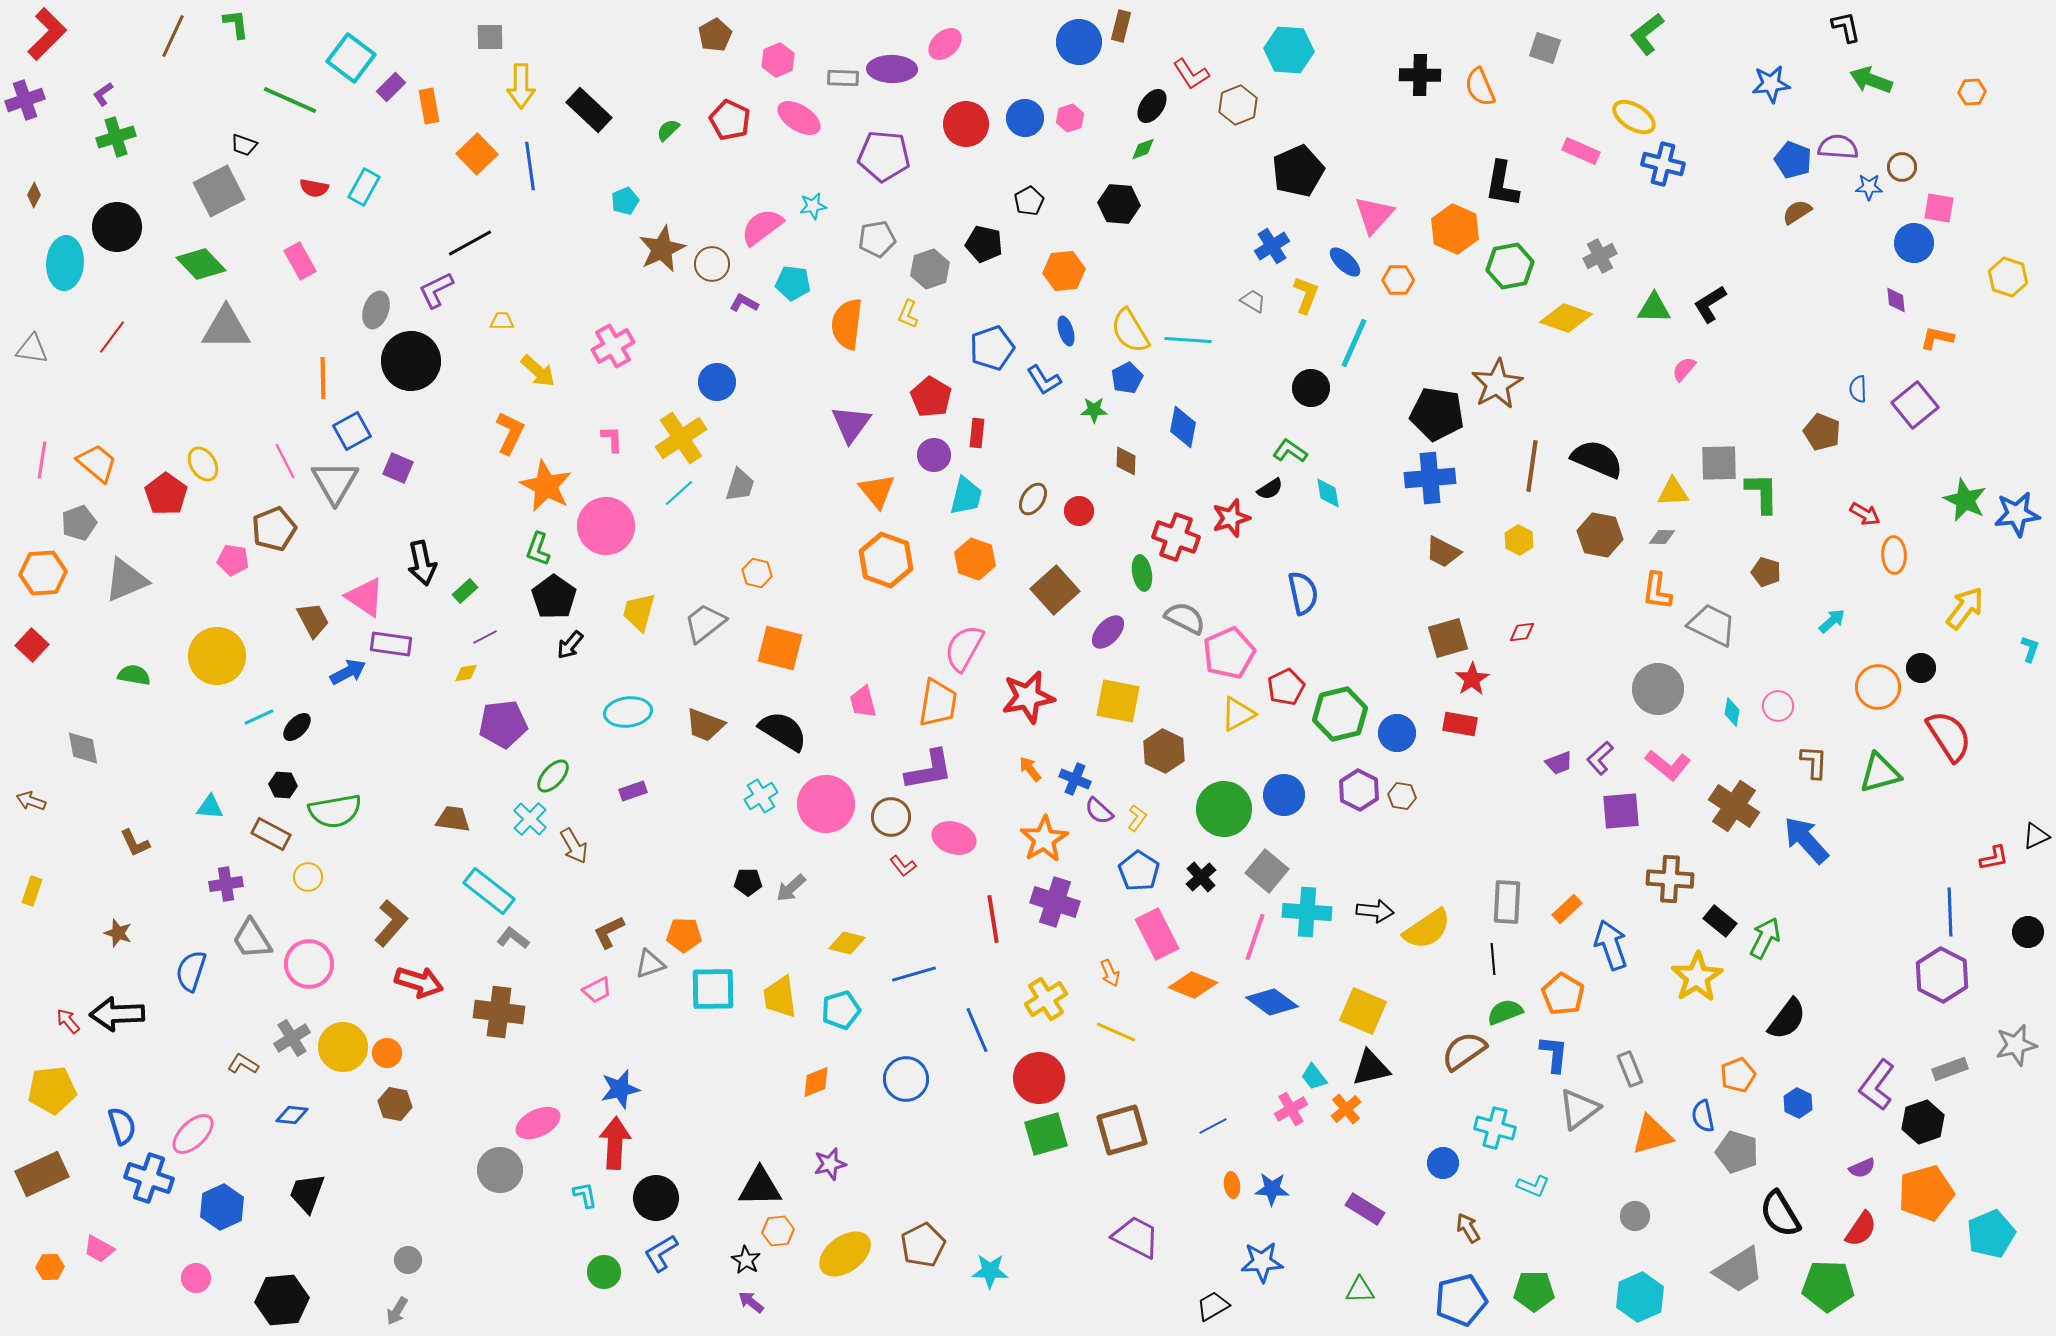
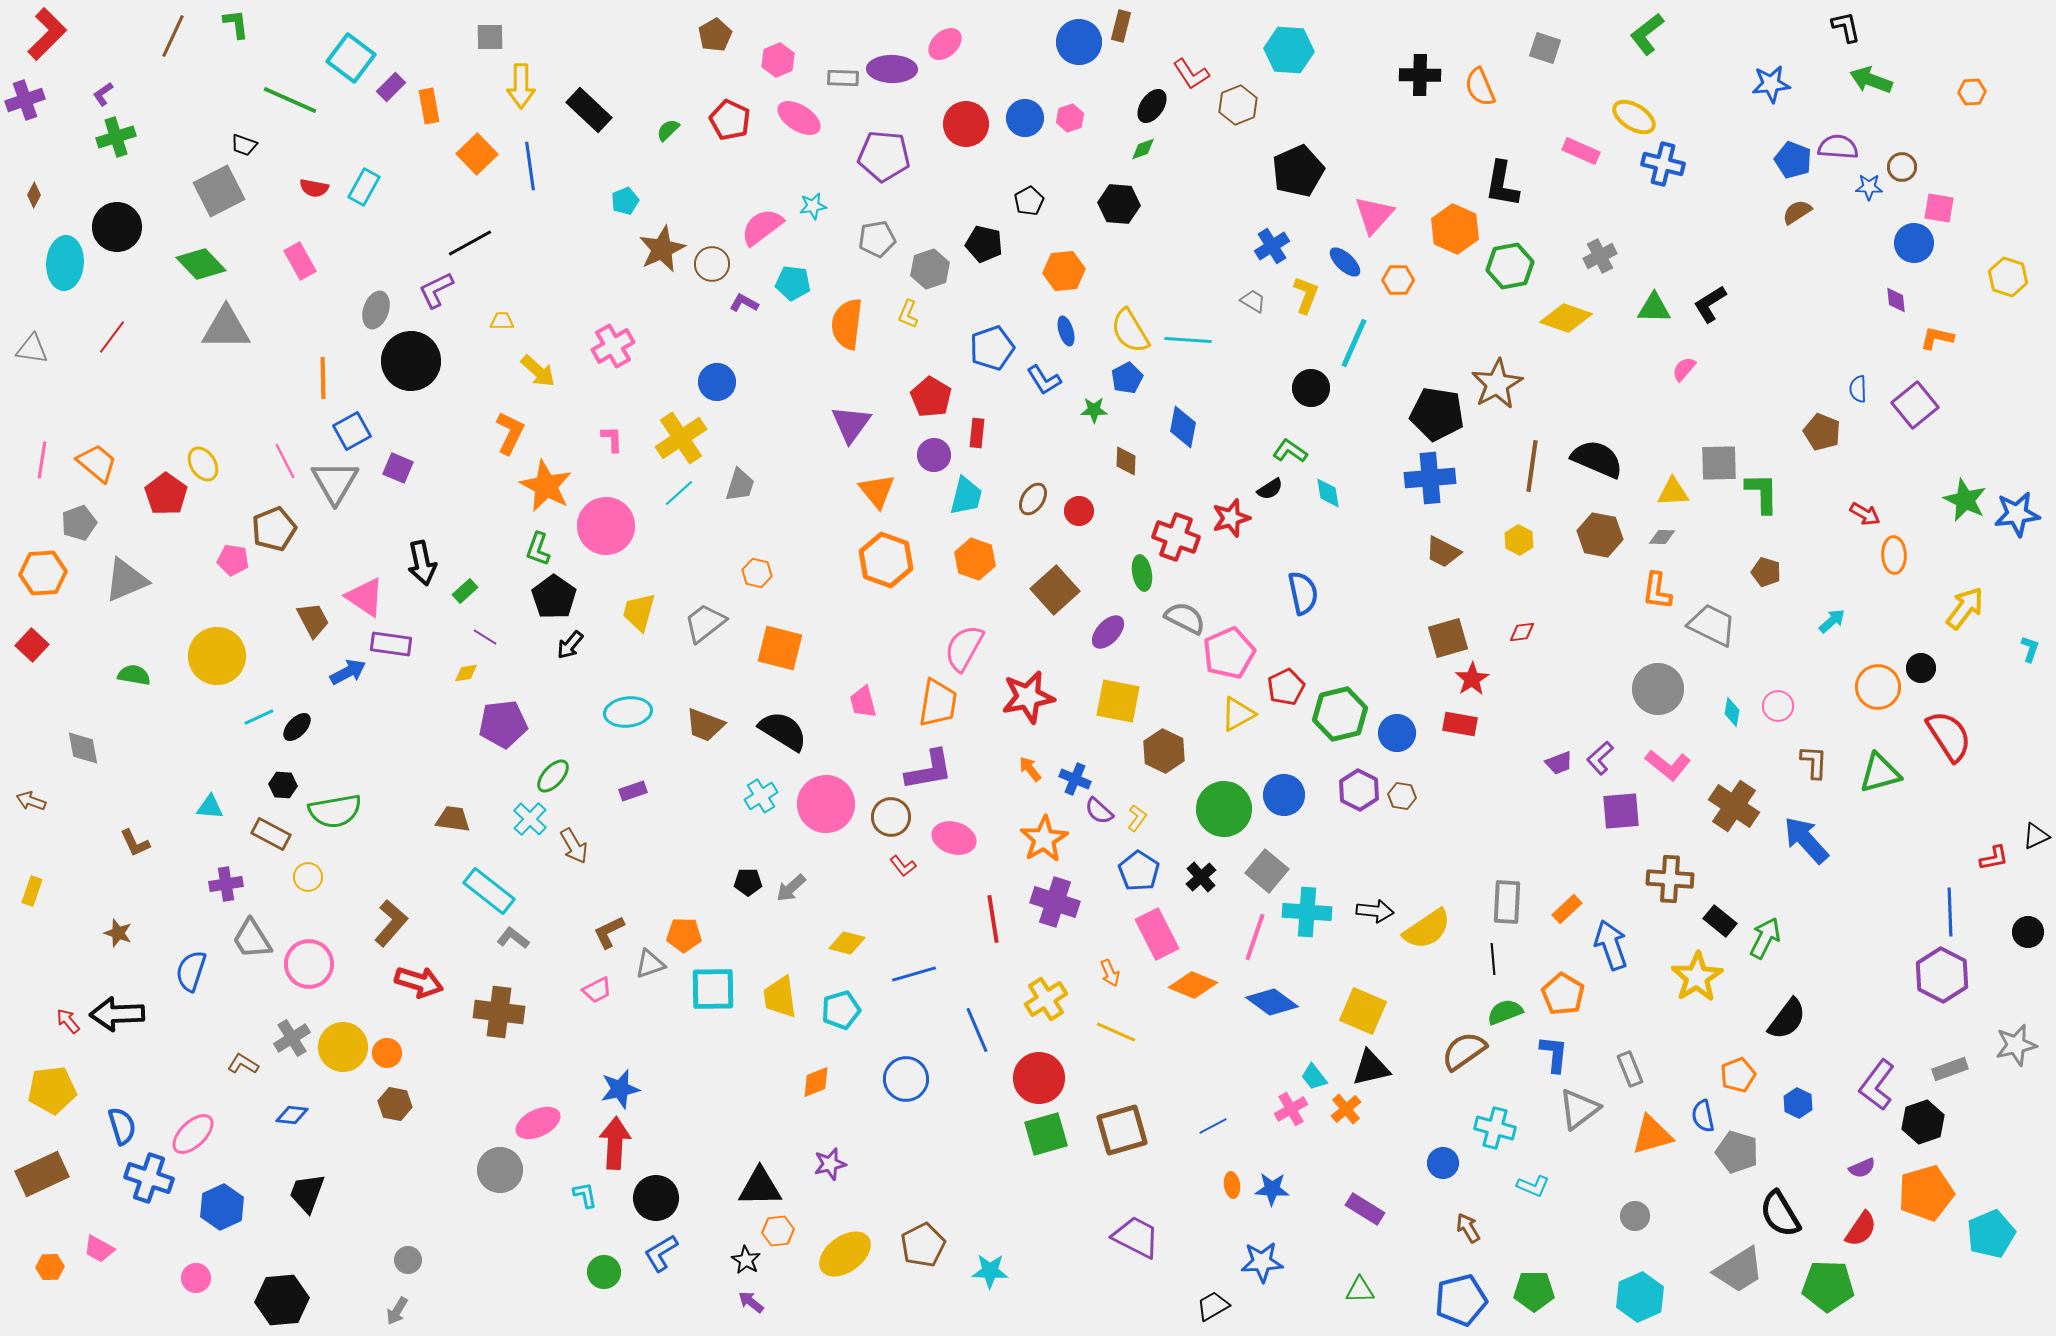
purple line at (485, 637): rotated 60 degrees clockwise
